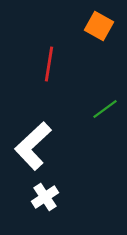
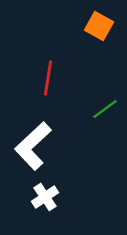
red line: moved 1 px left, 14 px down
